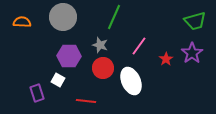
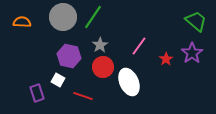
green line: moved 21 px left; rotated 10 degrees clockwise
green trapezoid: moved 1 px right; rotated 125 degrees counterclockwise
gray star: rotated 21 degrees clockwise
purple hexagon: rotated 10 degrees clockwise
red circle: moved 1 px up
white ellipse: moved 2 px left, 1 px down
red line: moved 3 px left, 5 px up; rotated 12 degrees clockwise
